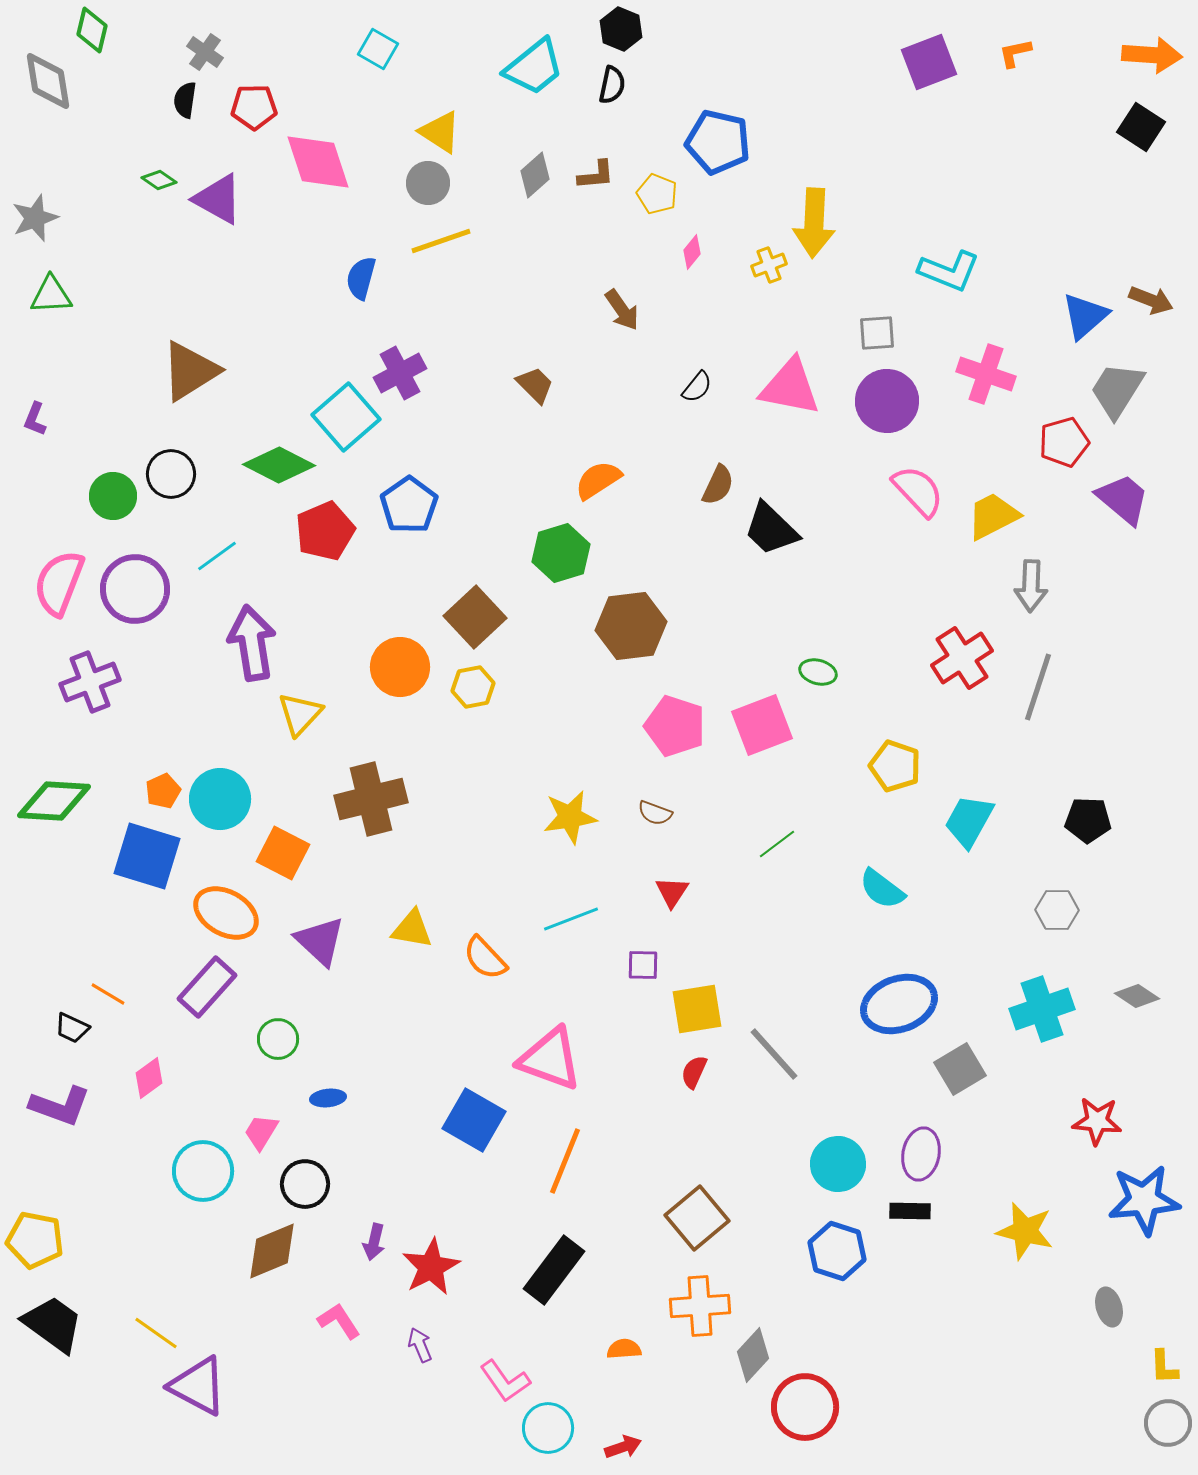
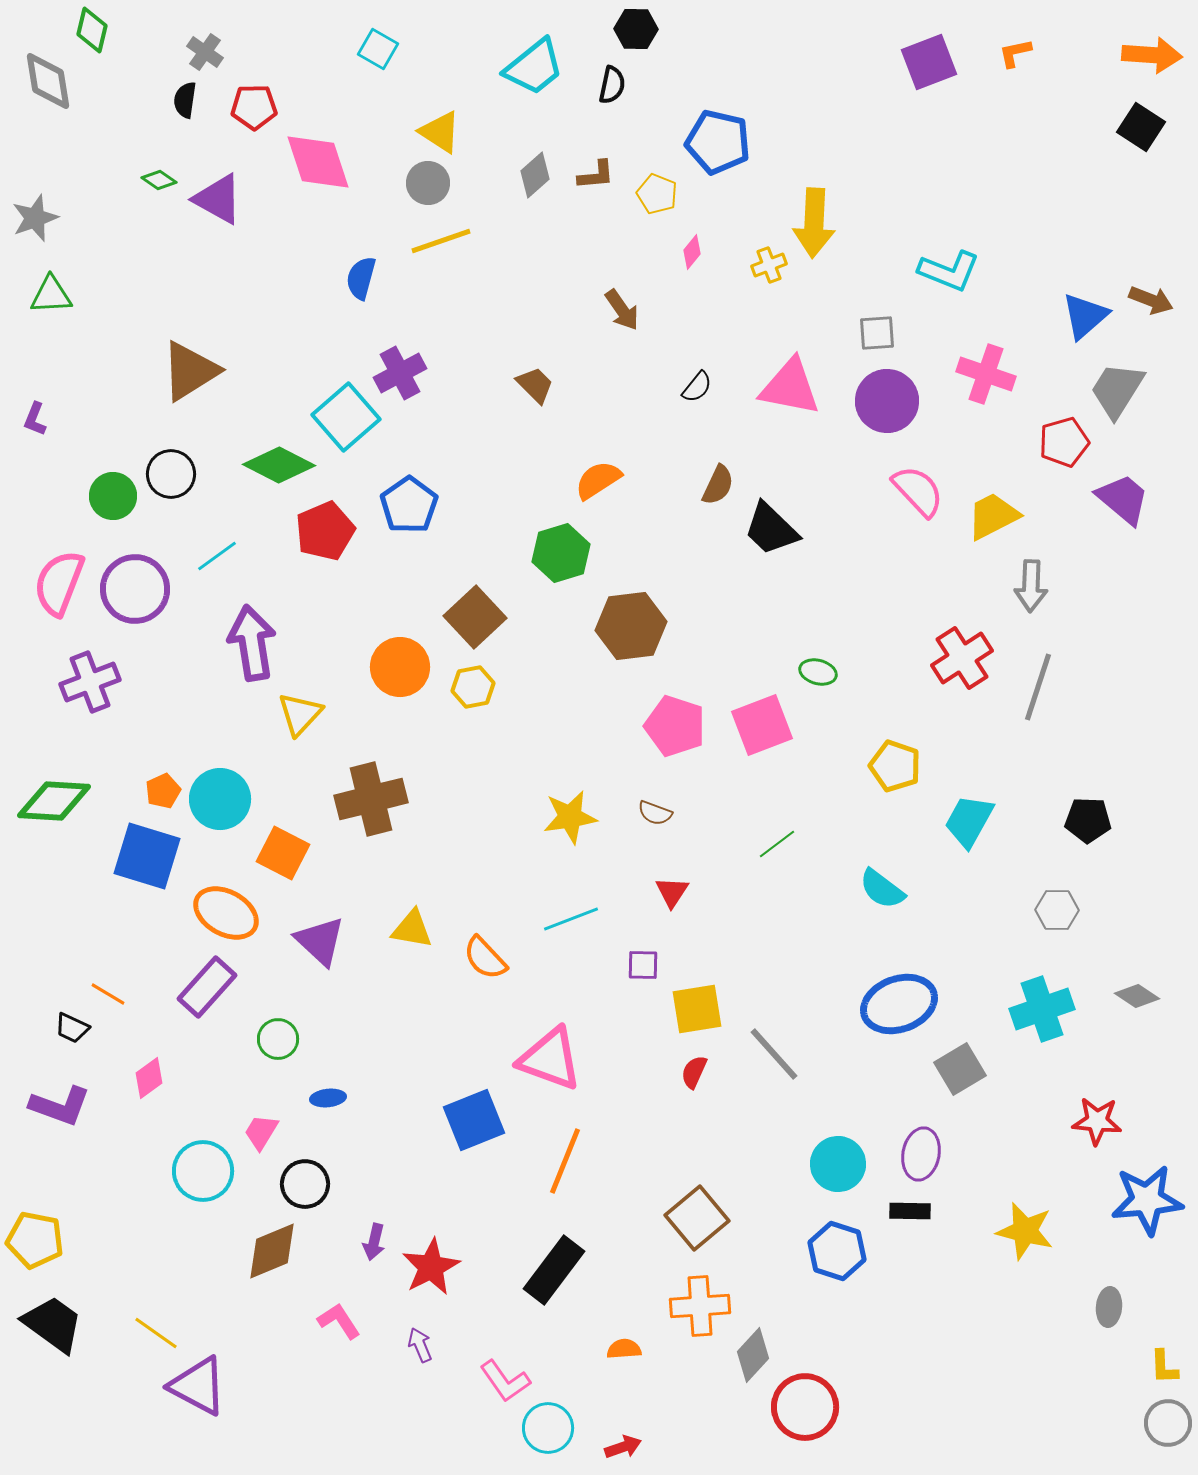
black hexagon at (621, 29): moved 15 px right; rotated 21 degrees counterclockwise
blue square at (474, 1120): rotated 38 degrees clockwise
blue star at (1144, 1200): moved 3 px right
gray ellipse at (1109, 1307): rotated 21 degrees clockwise
